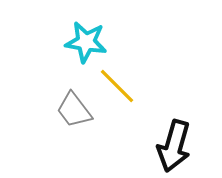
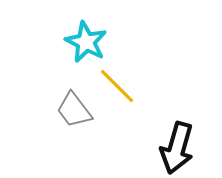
cyan star: rotated 18 degrees clockwise
black arrow: moved 3 px right, 2 px down
